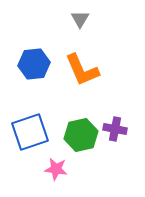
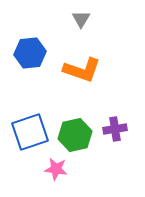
gray triangle: moved 1 px right
blue hexagon: moved 4 px left, 11 px up
orange L-shape: rotated 48 degrees counterclockwise
purple cross: rotated 20 degrees counterclockwise
green hexagon: moved 6 px left
